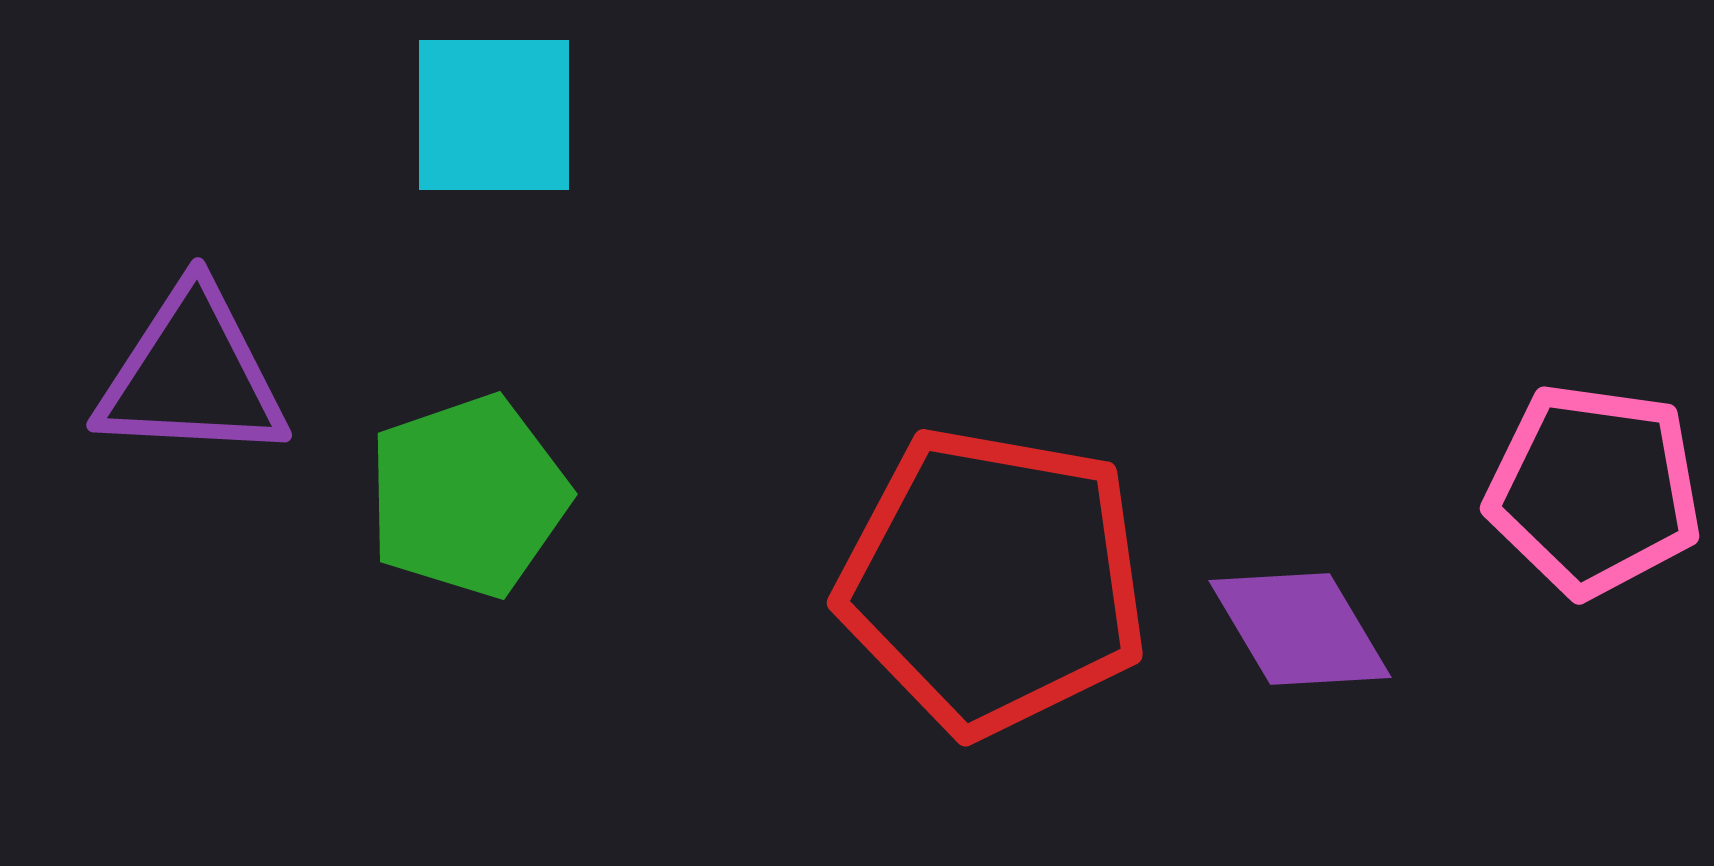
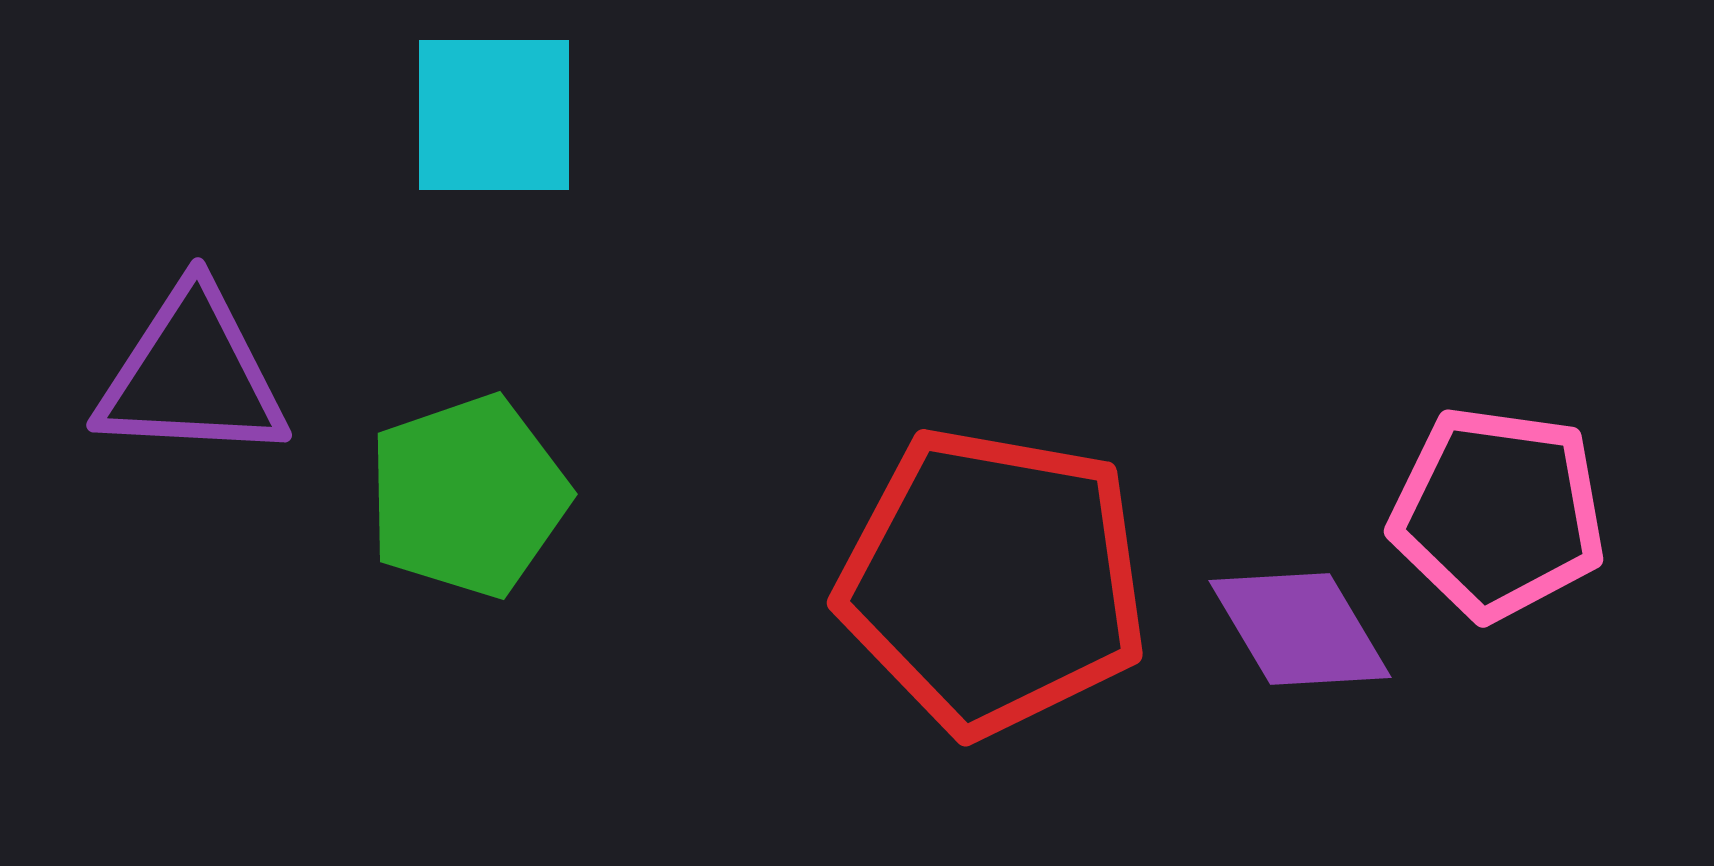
pink pentagon: moved 96 px left, 23 px down
